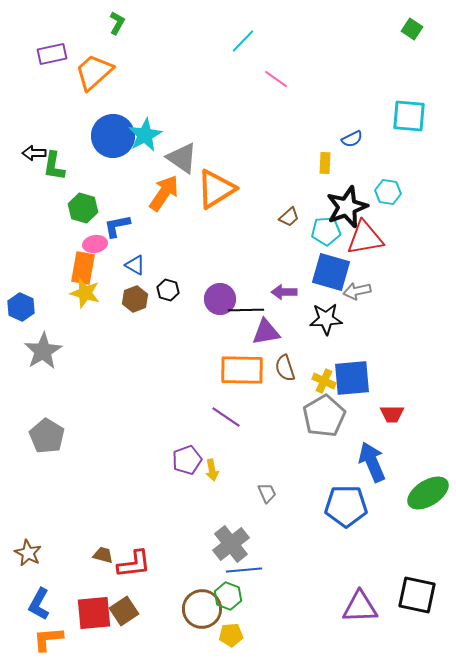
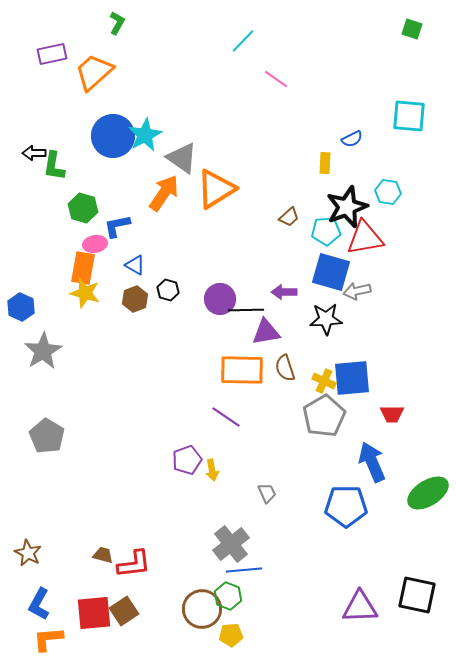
green square at (412, 29): rotated 15 degrees counterclockwise
